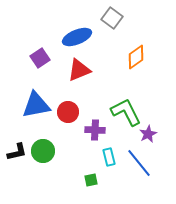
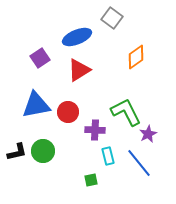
red triangle: rotated 10 degrees counterclockwise
cyan rectangle: moved 1 px left, 1 px up
